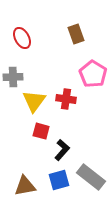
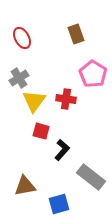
gray cross: moved 6 px right, 1 px down; rotated 30 degrees counterclockwise
blue square: moved 24 px down
